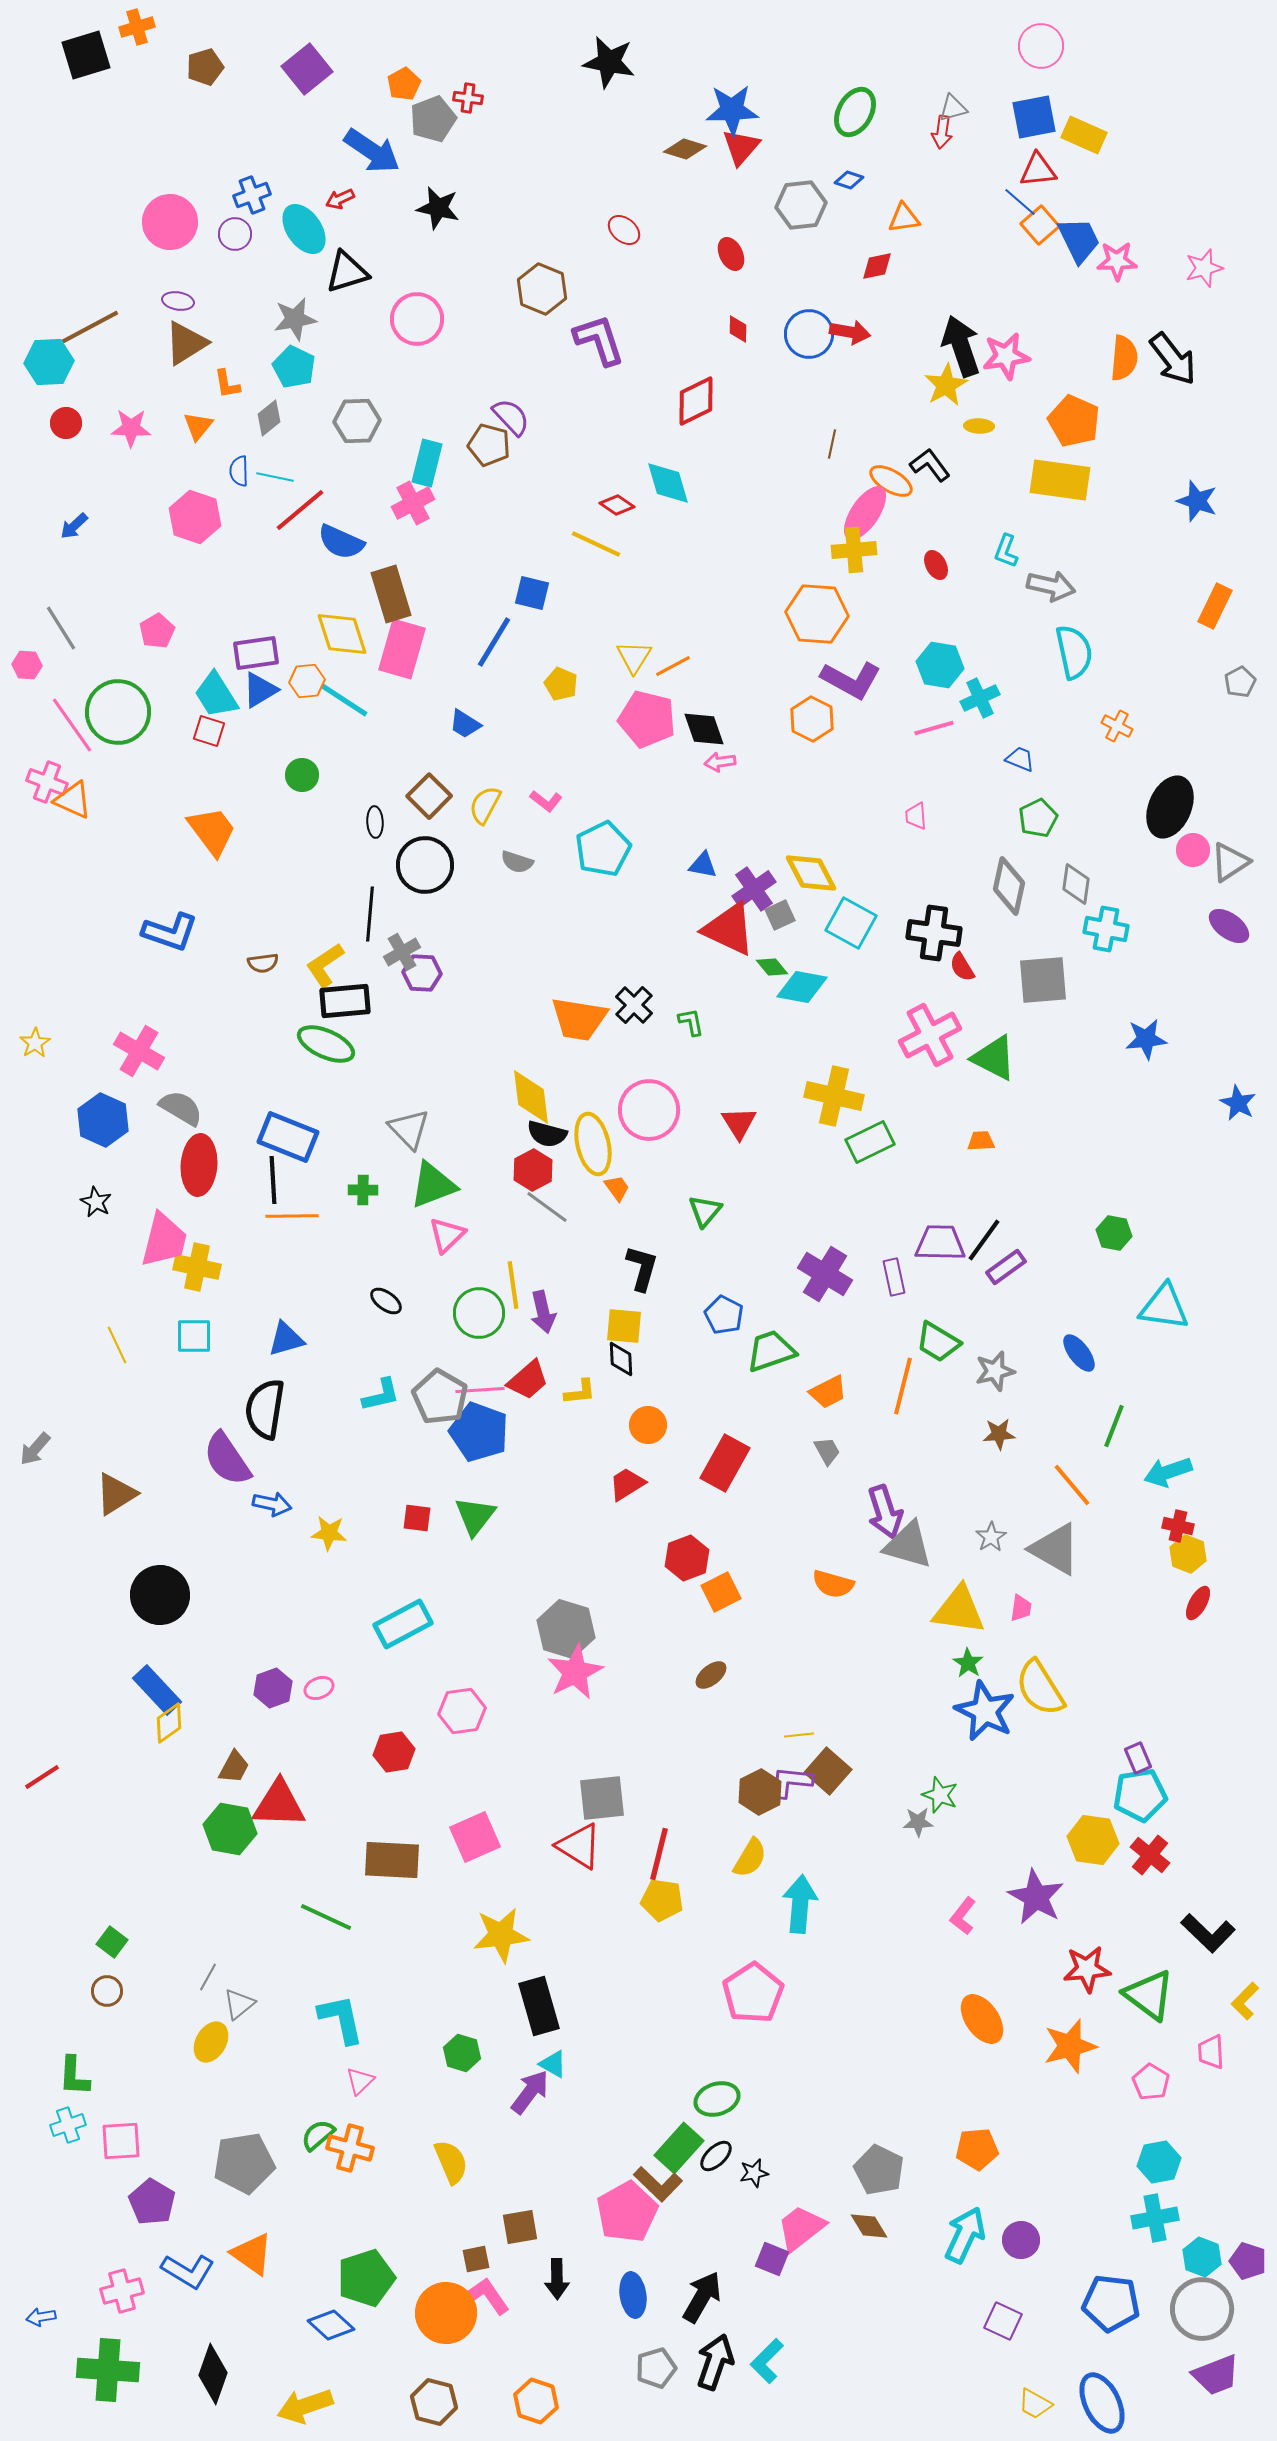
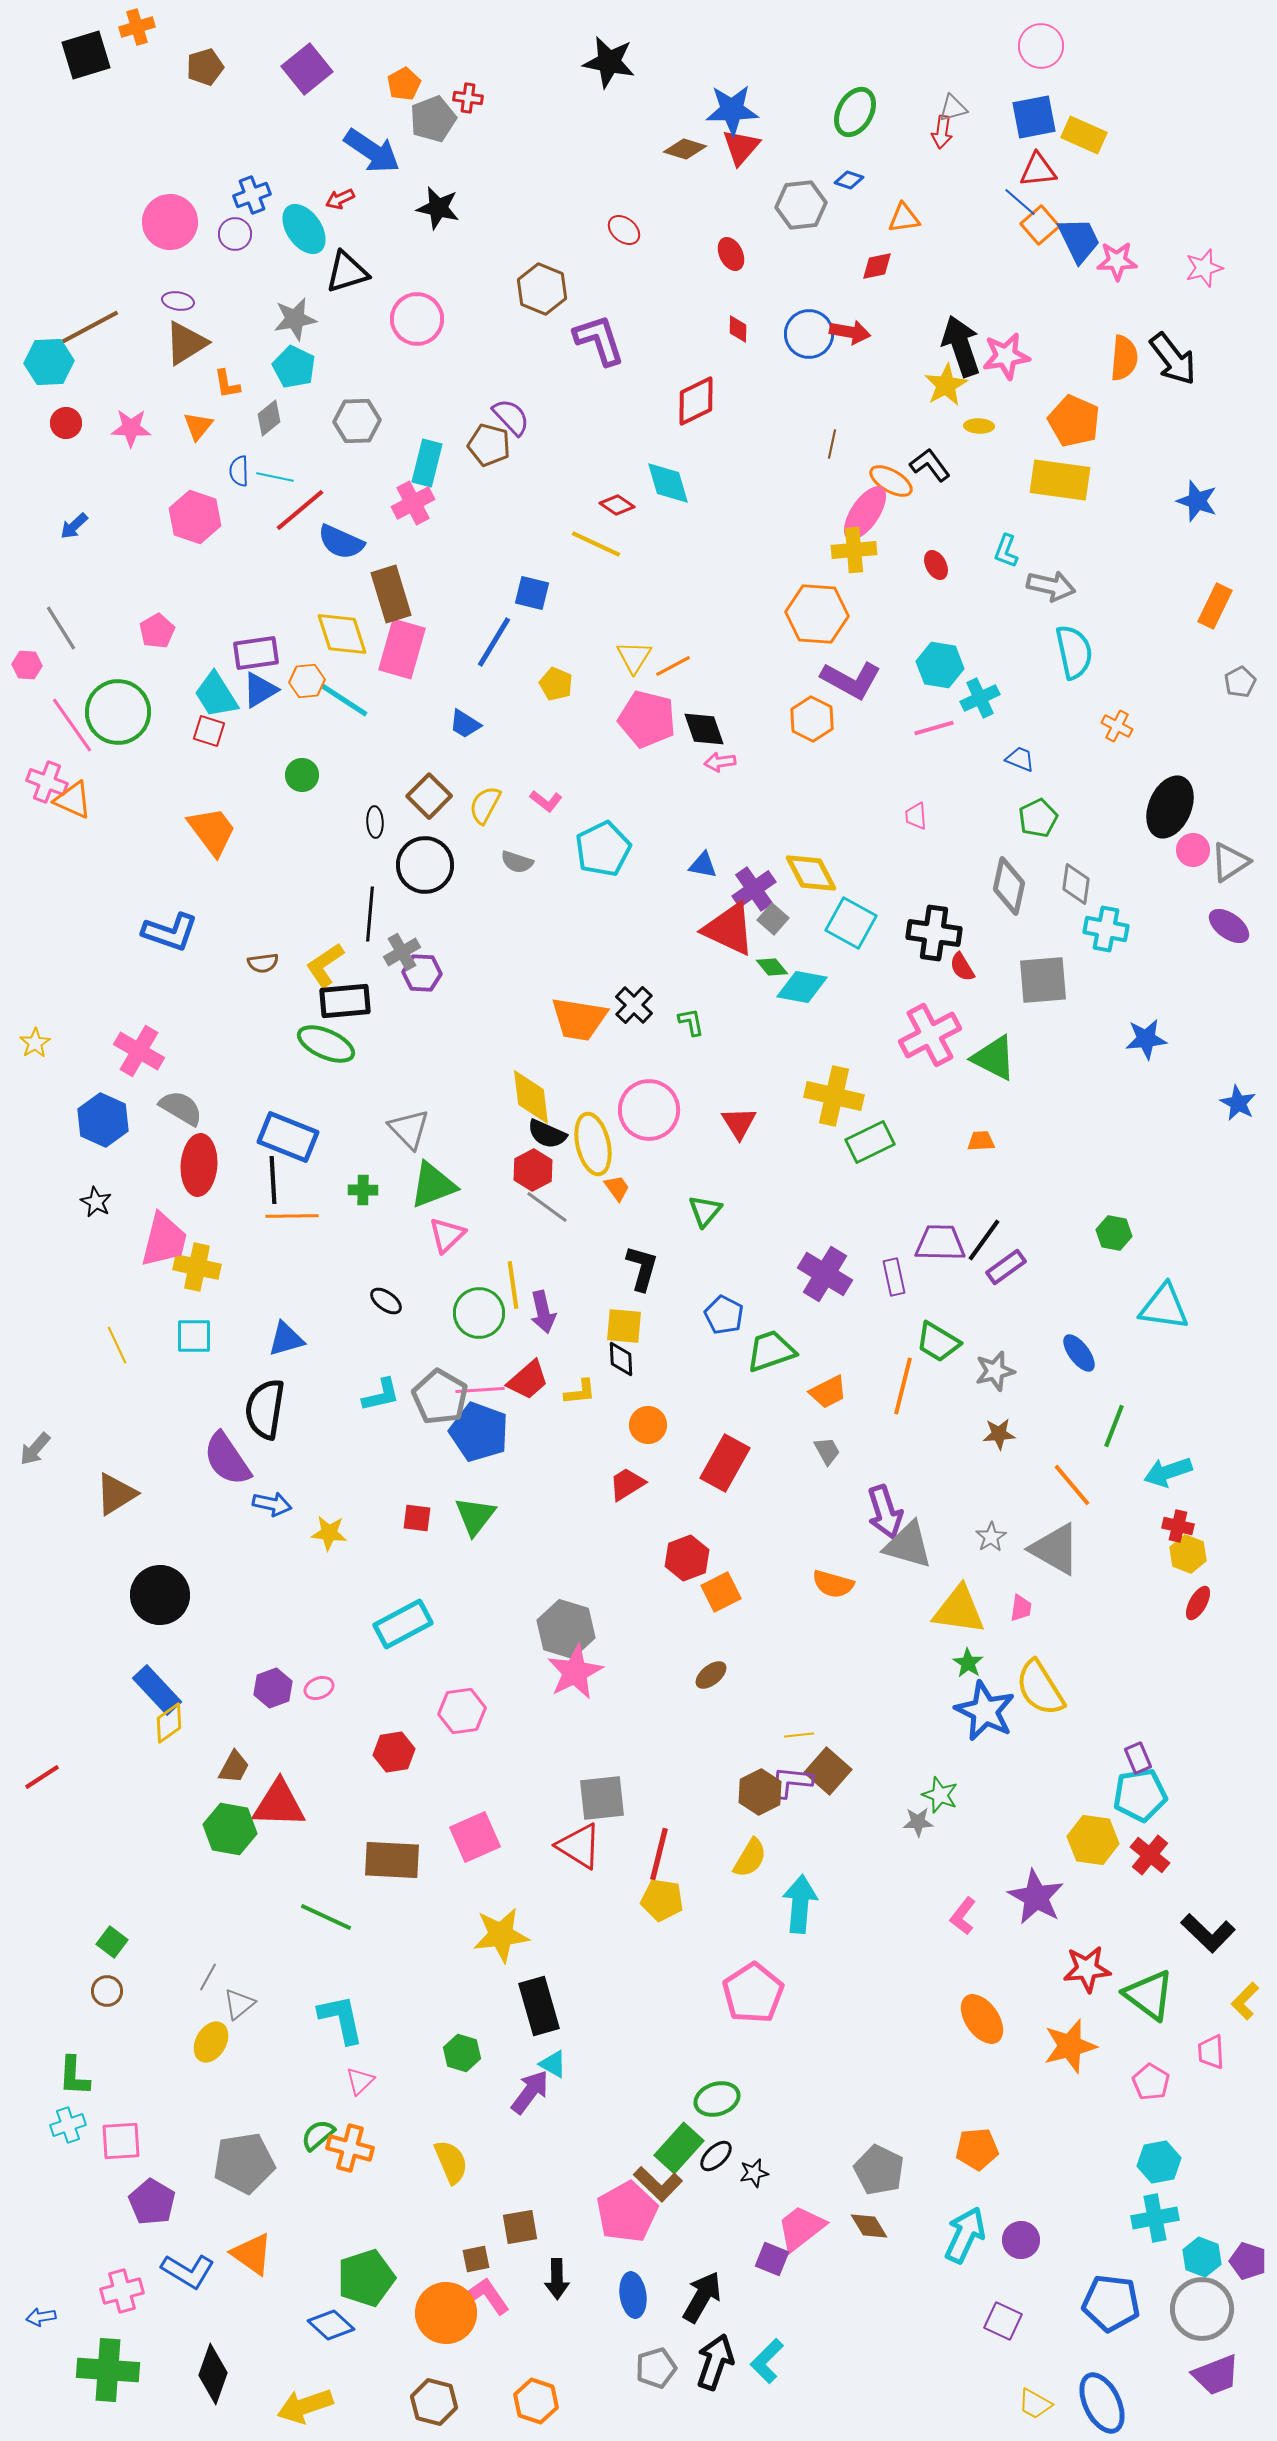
yellow pentagon at (561, 684): moved 5 px left
gray square at (780, 915): moved 7 px left, 4 px down; rotated 24 degrees counterclockwise
black semicircle at (547, 1134): rotated 9 degrees clockwise
